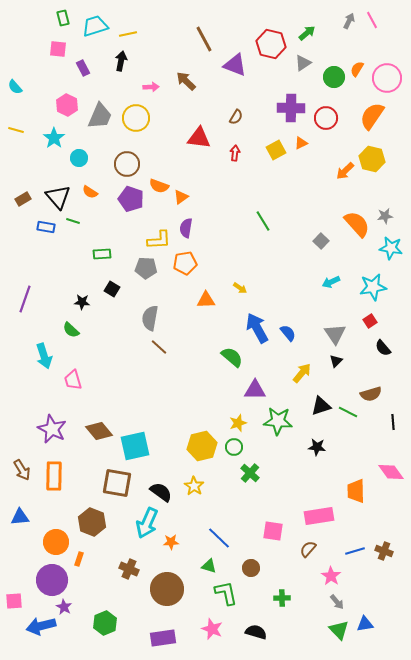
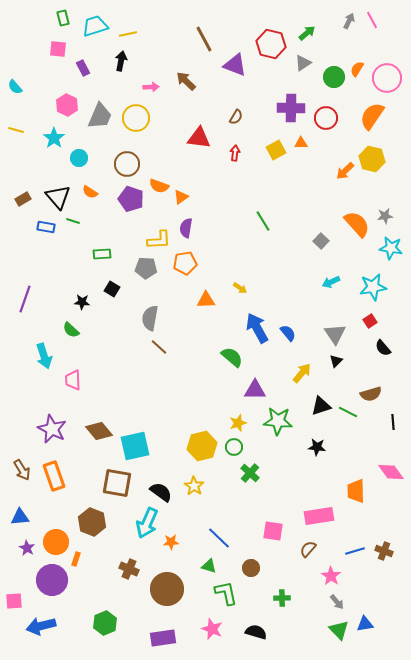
orange triangle at (301, 143): rotated 24 degrees clockwise
pink trapezoid at (73, 380): rotated 15 degrees clockwise
orange rectangle at (54, 476): rotated 20 degrees counterclockwise
orange rectangle at (79, 559): moved 3 px left
purple star at (64, 607): moved 37 px left, 59 px up
